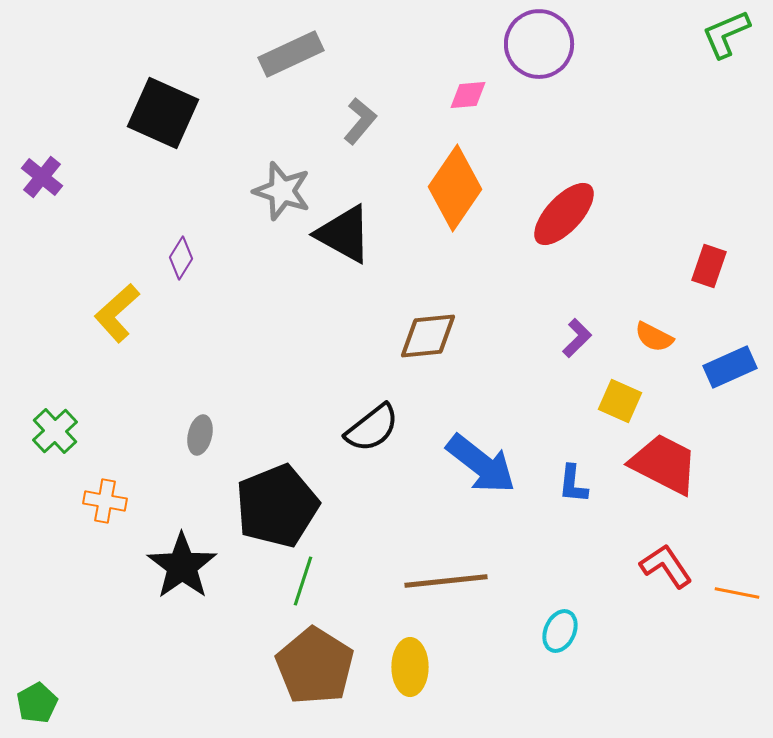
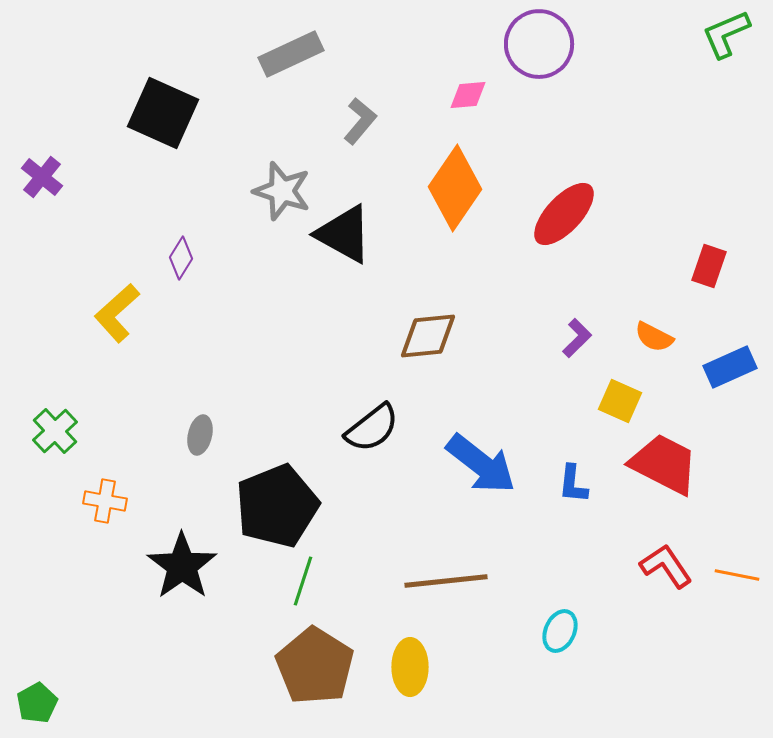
orange line: moved 18 px up
